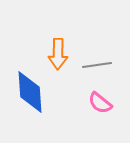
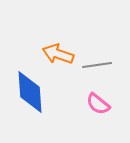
orange arrow: rotated 108 degrees clockwise
pink semicircle: moved 2 px left, 1 px down
